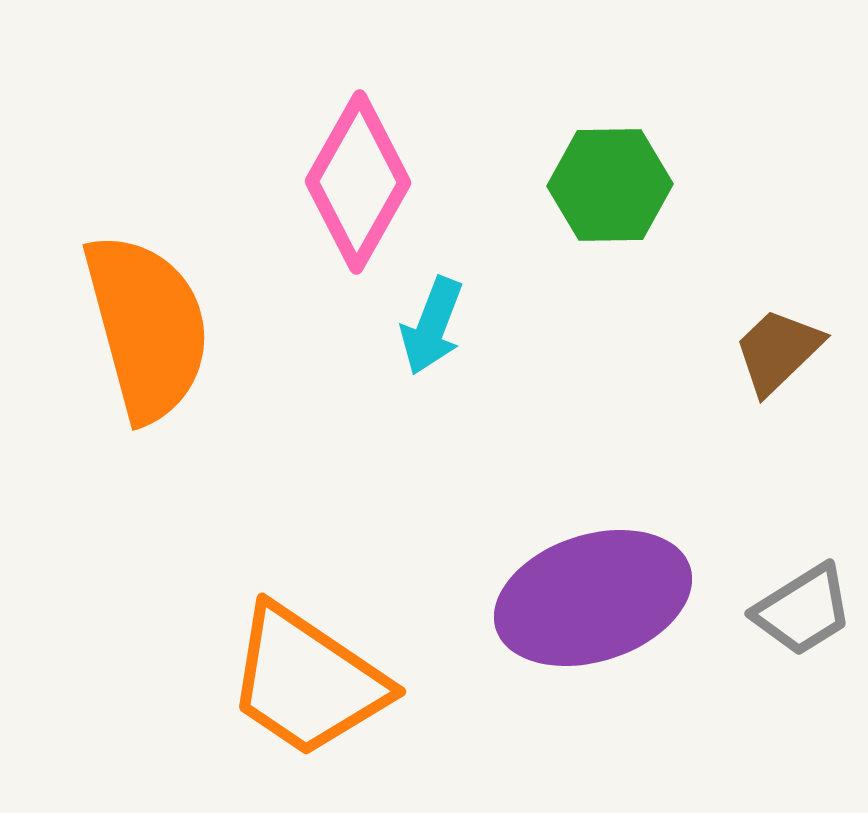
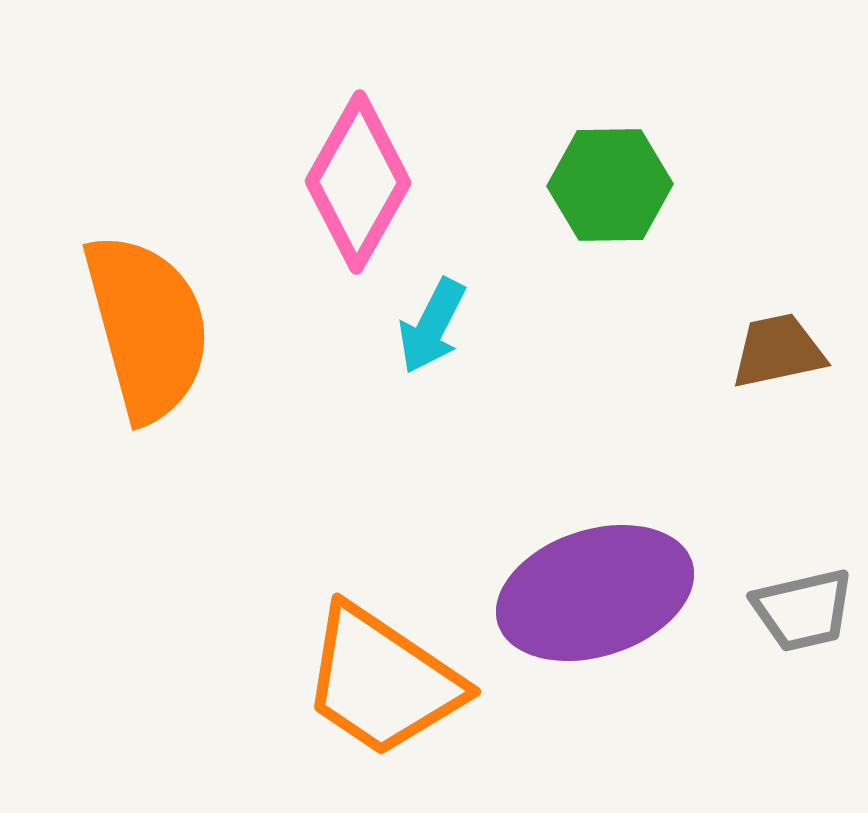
cyan arrow: rotated 6 degrees clockwise
brown trapezoid: rotated 32 degrees clockwise
purple ellipse: moved 2 px right, 5 px up
gray trapezoid: rotated 19 degrees clockwise
orange trapezoid: moved 75 px right
